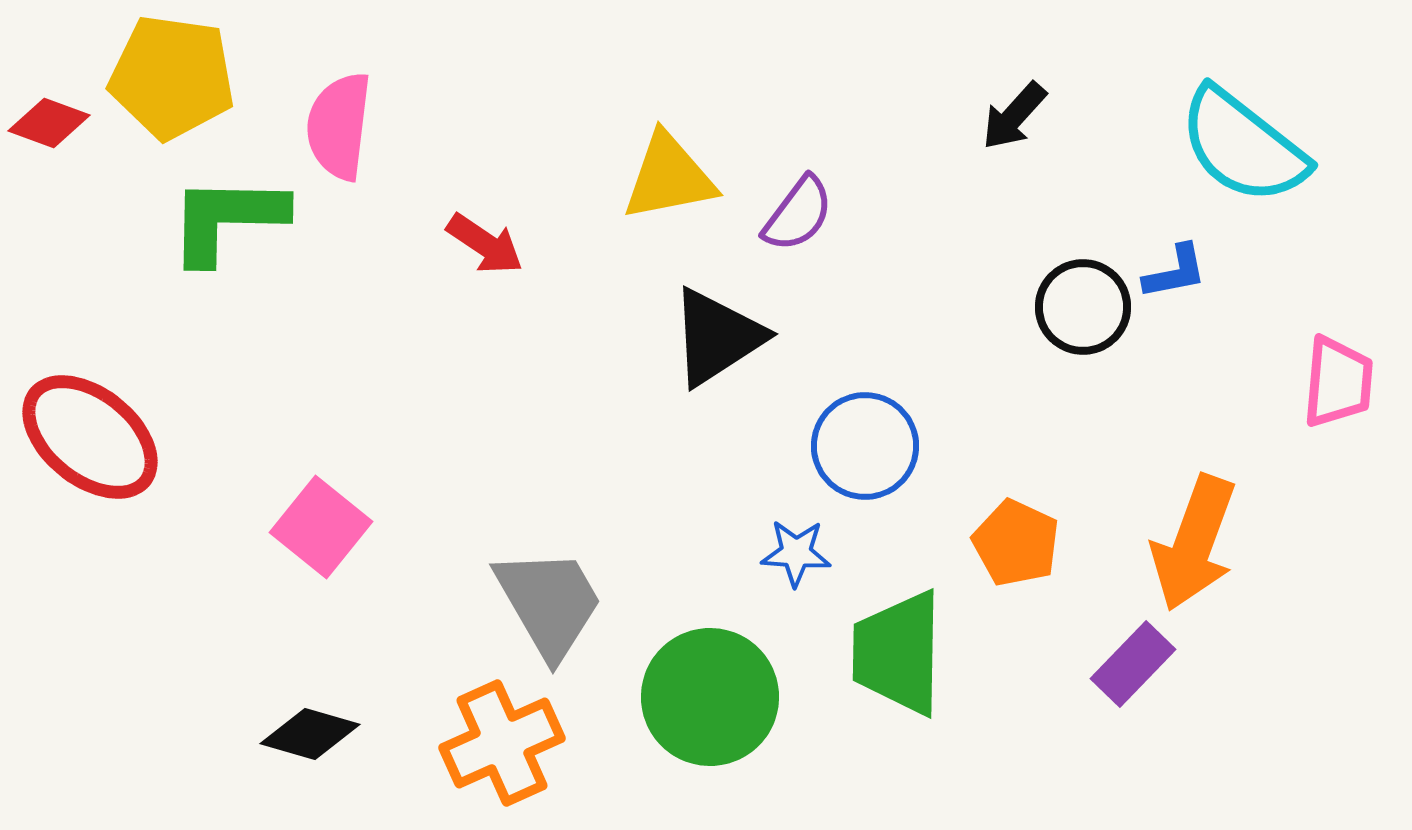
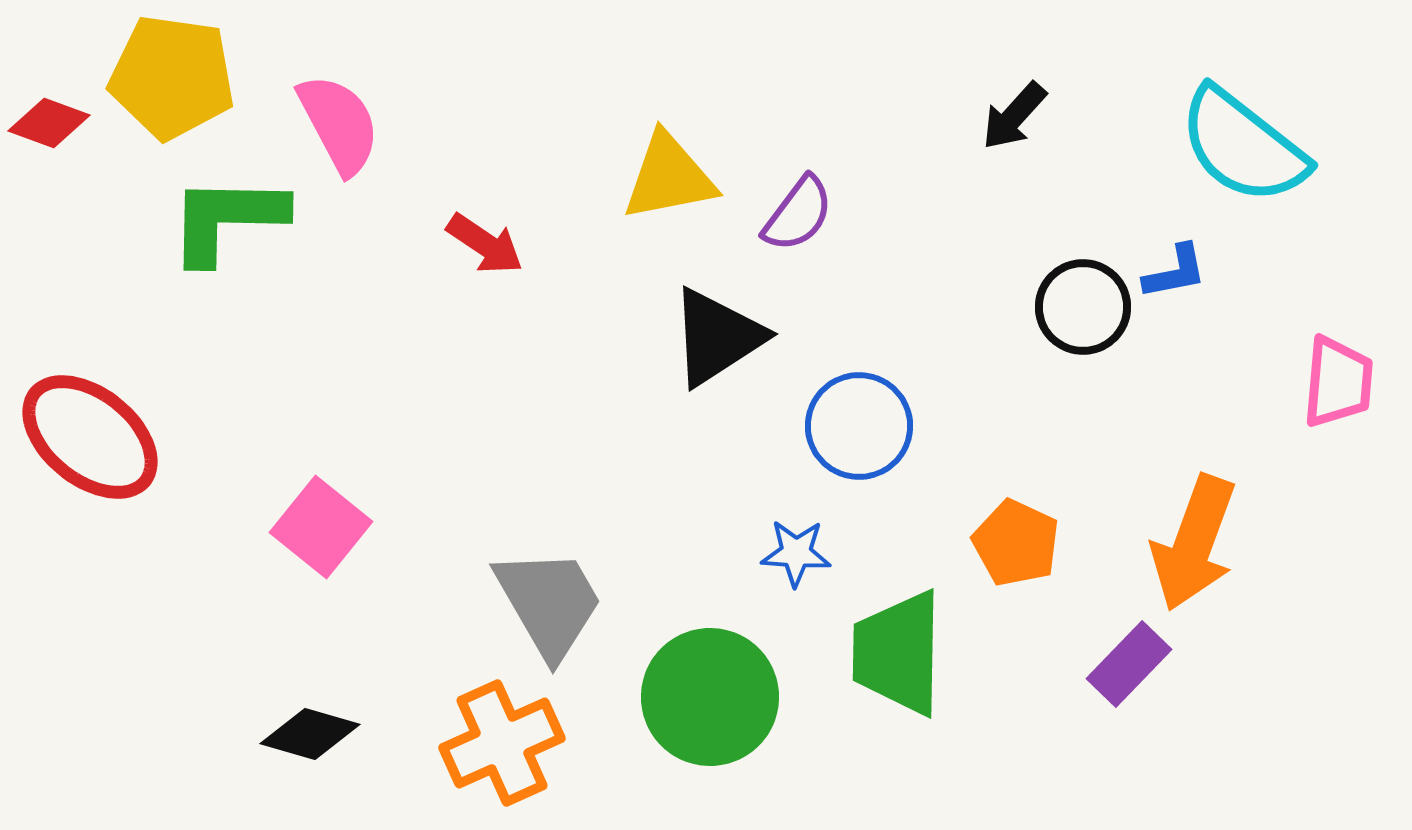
pink semicircle: moved 2 px up; rotated 145 degrees clockwise
blue circle: moved 6 px left, 20 px up
purple rectangle: moved 4 px left
